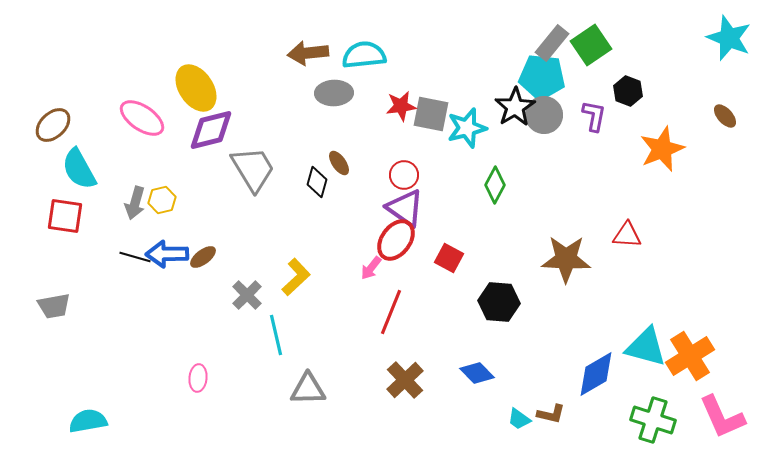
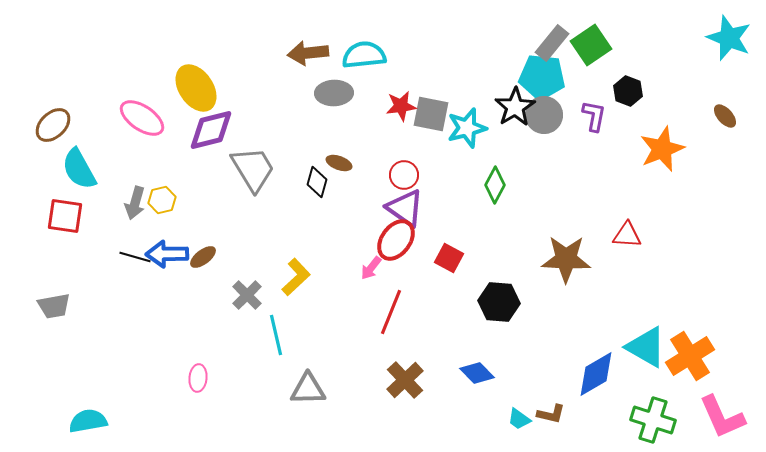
brown ellipse at (339, 163): rotated 35 degrees counterclockwise
cyan triangle at (646, 347): rotated 15 degrees clockwise
